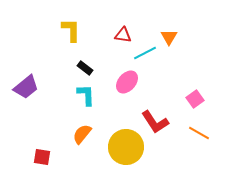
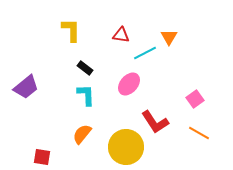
red triangle: moved 2 px left
pink ellipse: moved 2 px right, 2 px down
